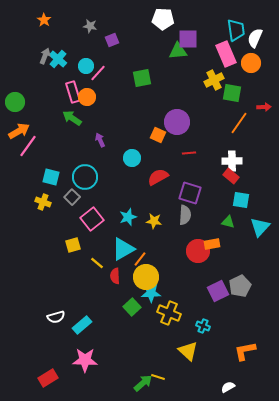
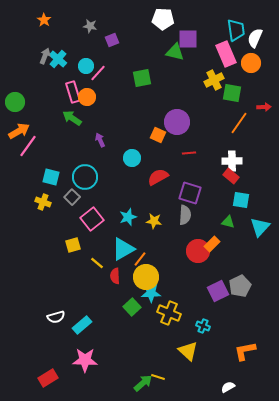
green triangle at (178, 51): moved 3 px left, 1 px down; rotated 18 degrees clockwise
orange rectangle at (212, 244): rotated 35 degrees counterclockwise
